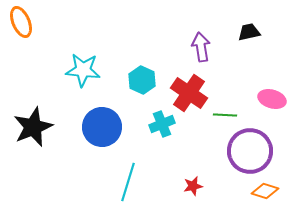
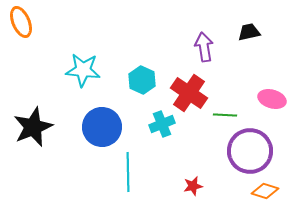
purple arrow: moved 3 px right
cyan line: moved 10 px up; rotated 18 degrees counterclockwise
